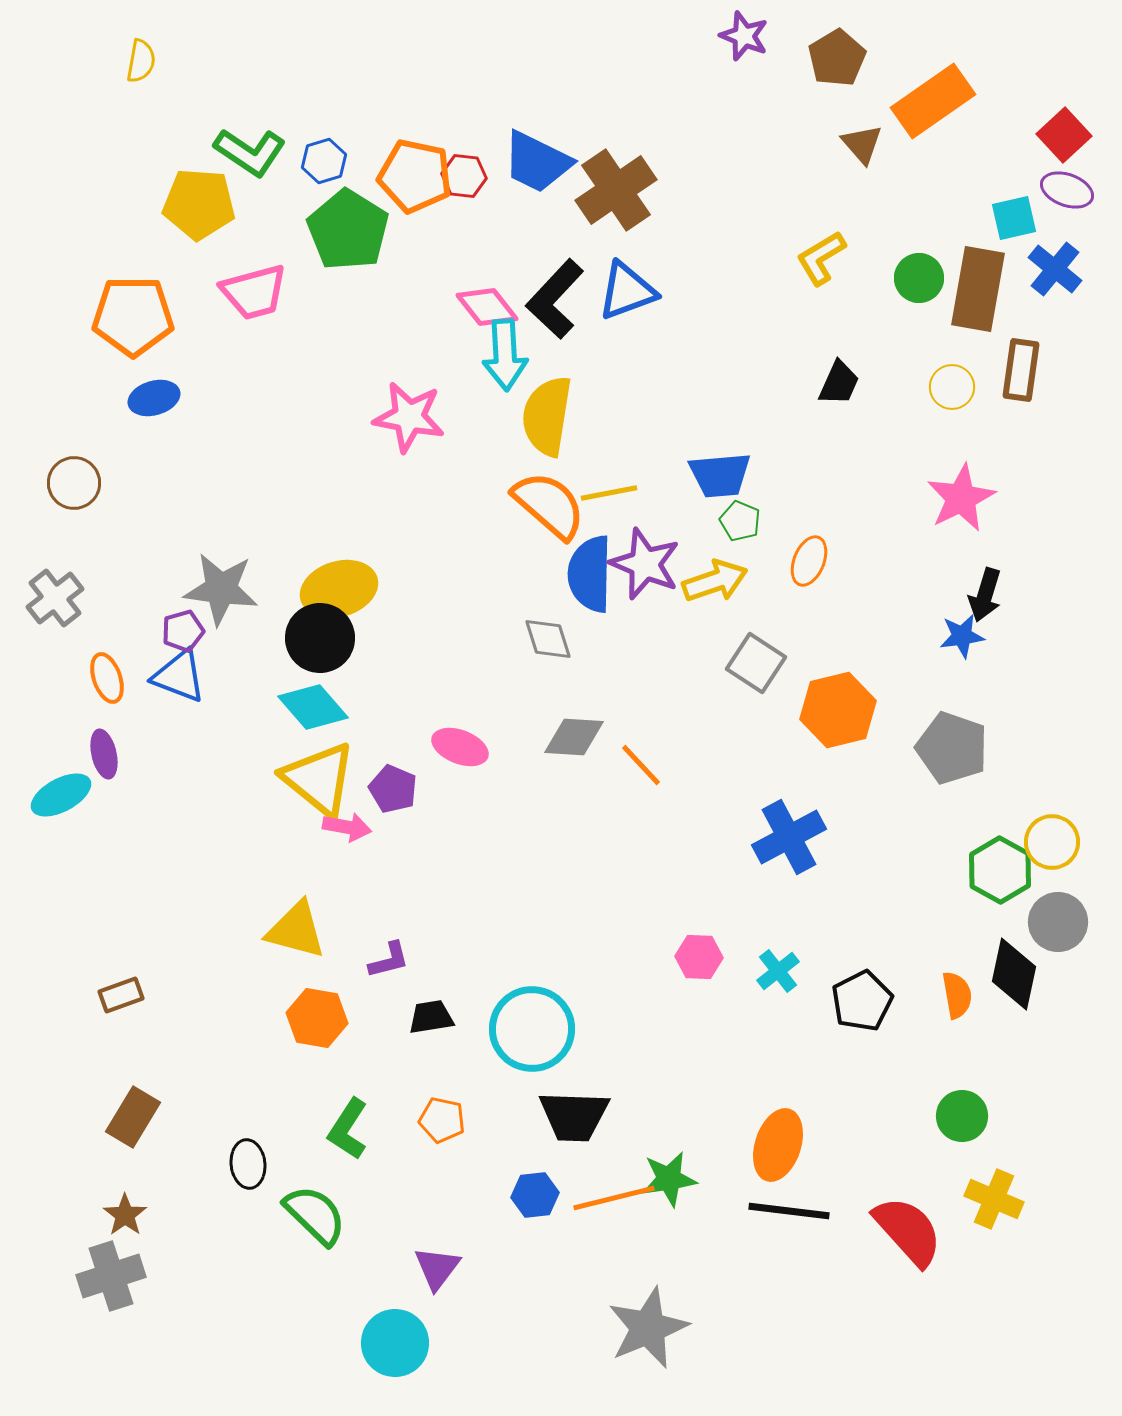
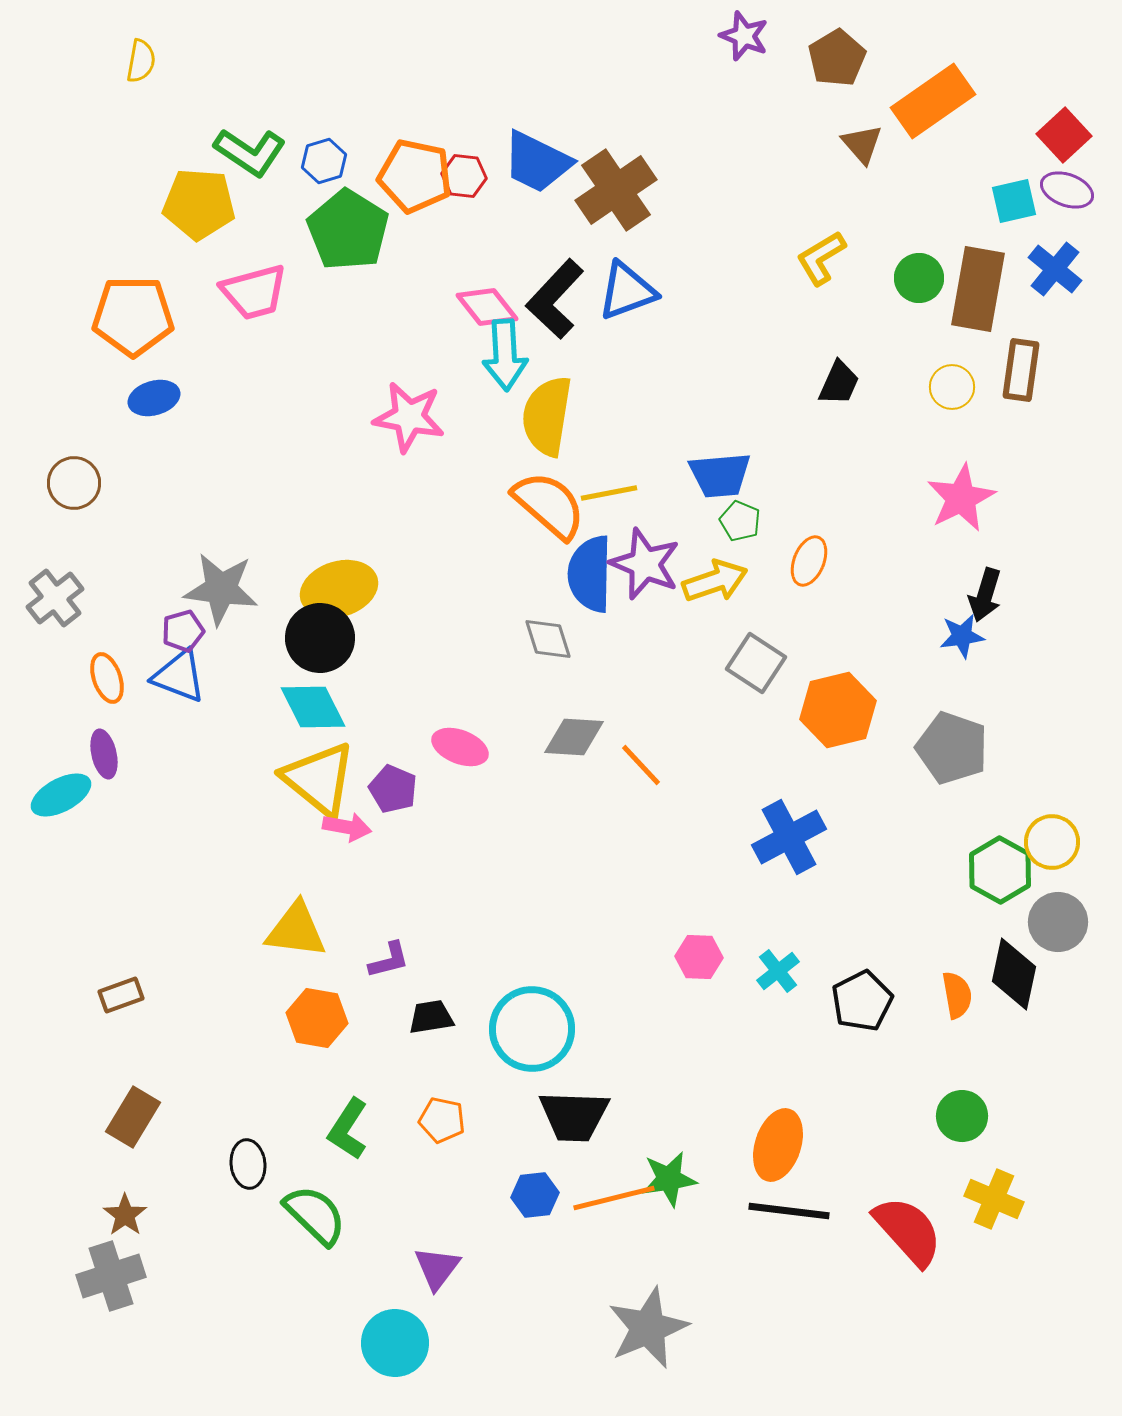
cyan square at (1014, 218): moved 17 px up
cyan diamond at (313, 707): rotated 14 degrees clockwise
yellow triangle at (296, 930): rotated 8 degrees counterclockwise
